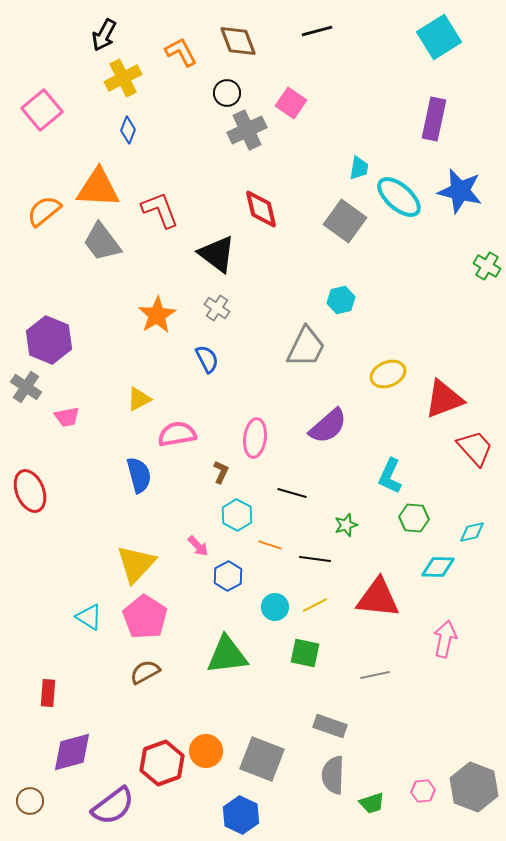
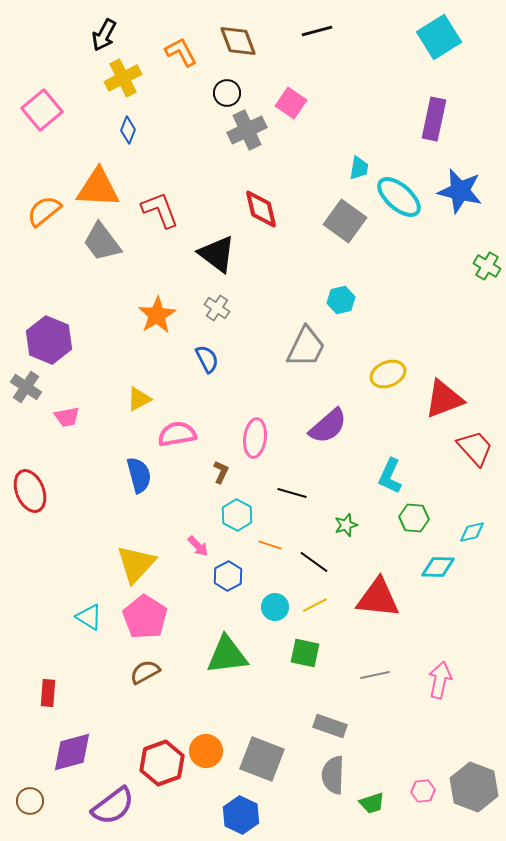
black line at (315, 559): moved 1 px left, 3 px down; rotated 28 degrees clockwise
pink arrow at (445, 639): moved 5 px left, 41 px down
